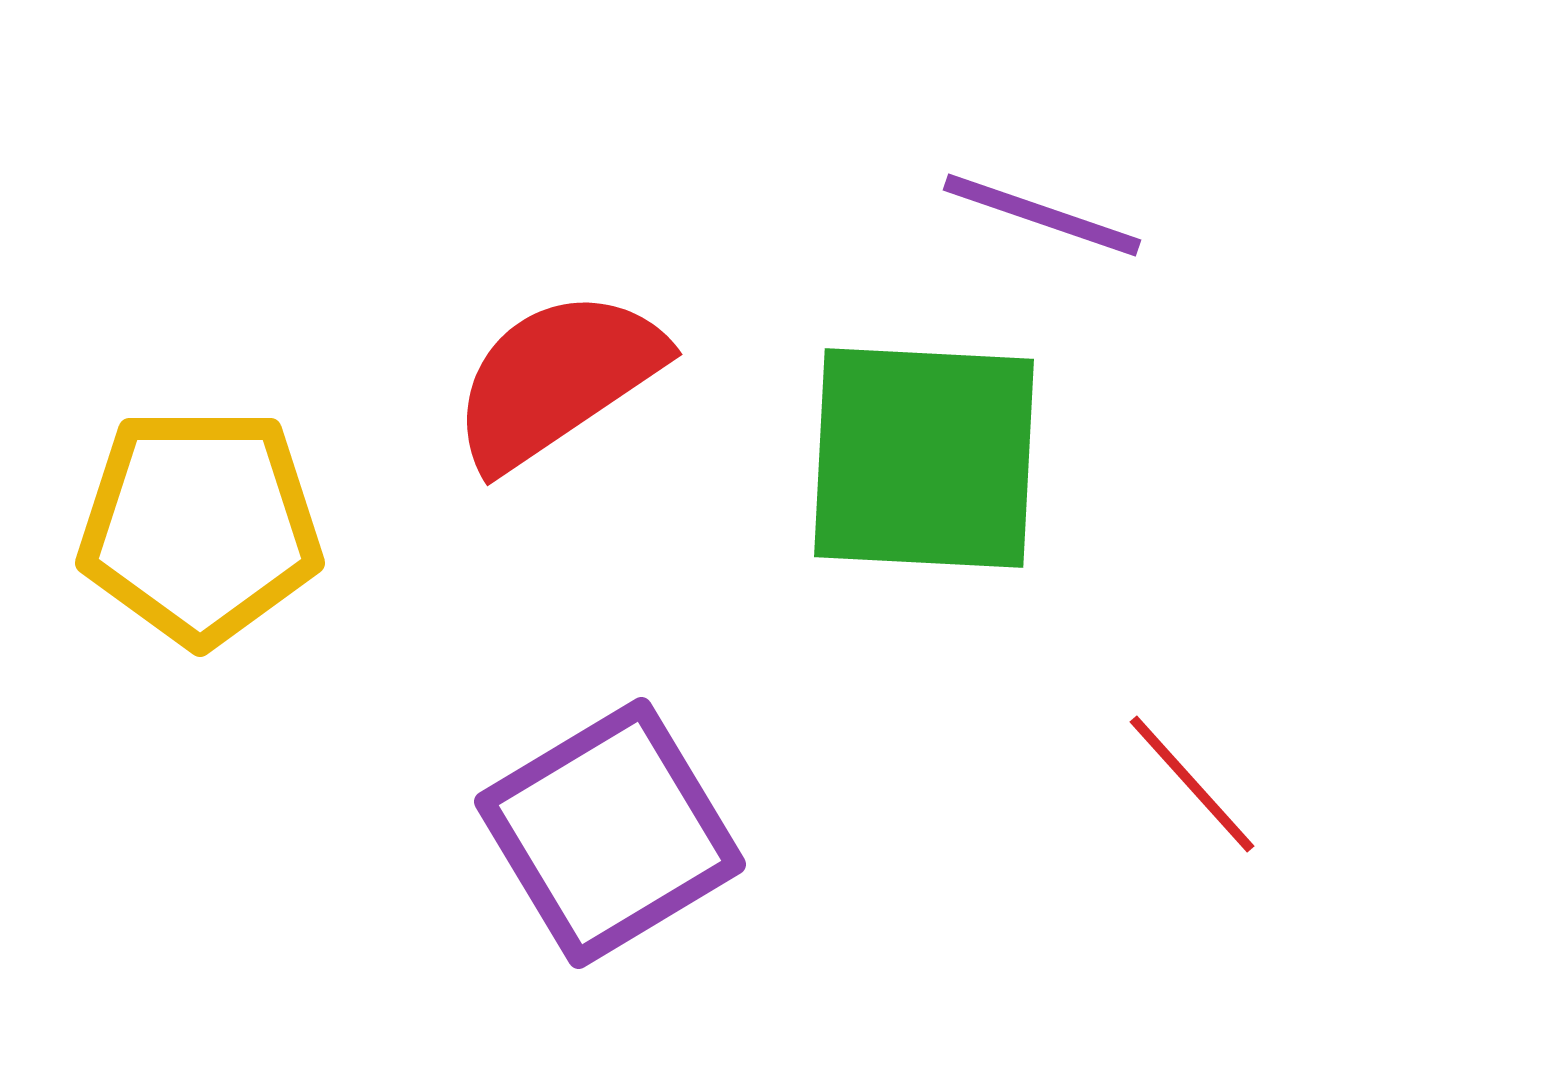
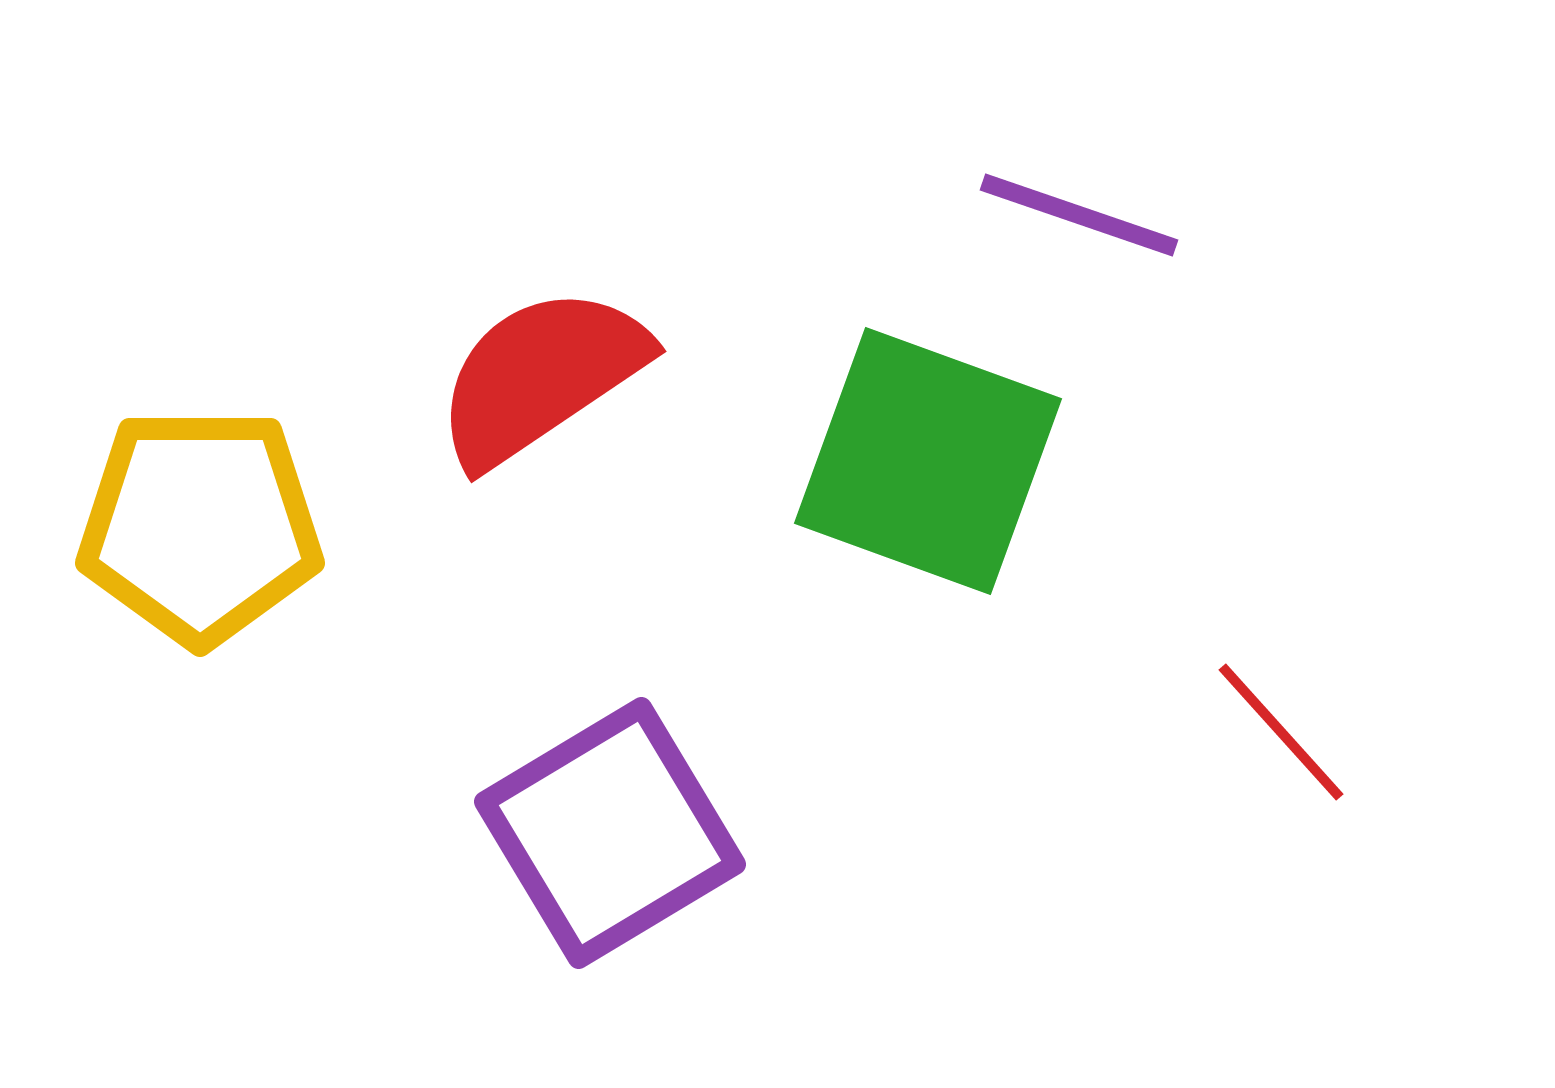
purple line: moved 37 px right
red semicircle: moved 16 px left, 3 px up
green square: moved 4 px right, 3 px down; rotated 17 degrees clockwise
red line: moved 89 px right, 52 px up
